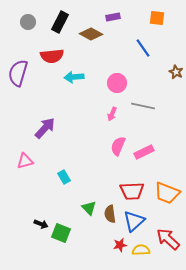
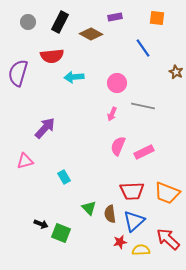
purple rectangle: moved 2 px right
red star: moved 3 px up
